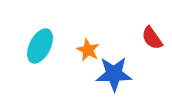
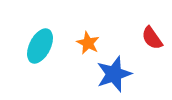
orange star: moved 7 px up
blue star: rotated 18 degrees counterclockwise
